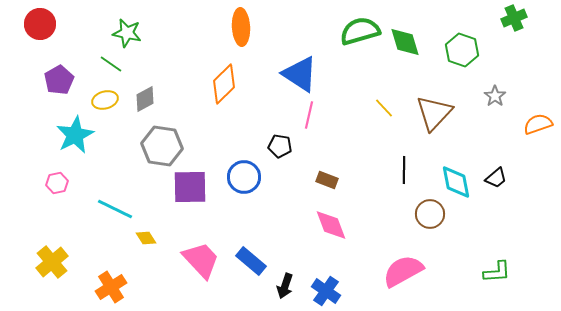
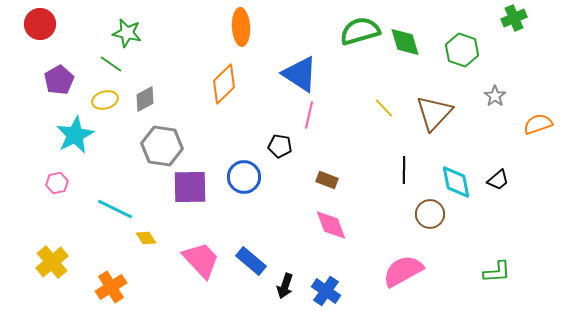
black trapezoid: moved 2 px right, 2 px down
